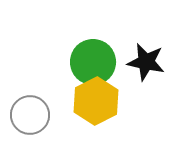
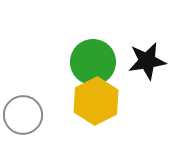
black star: moved 1 px right, 1 px up; rotated 21 degrees counterclockwise
gray circle: moved 7 px left
